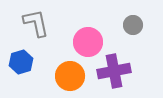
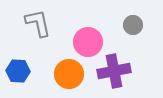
gray L-shape: moved 2 px right
blue hexagon: moved 3 px left, 9 px down; rotated 20 degrees clockwise
orange circle: moved 1 px left, 2 px up
